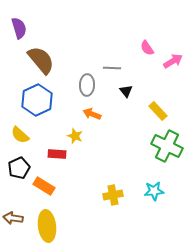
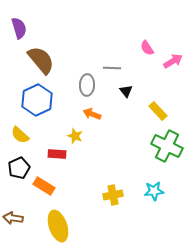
yellow ellipse: moved 11 px right; rotated 12 degrees counterclockwise
